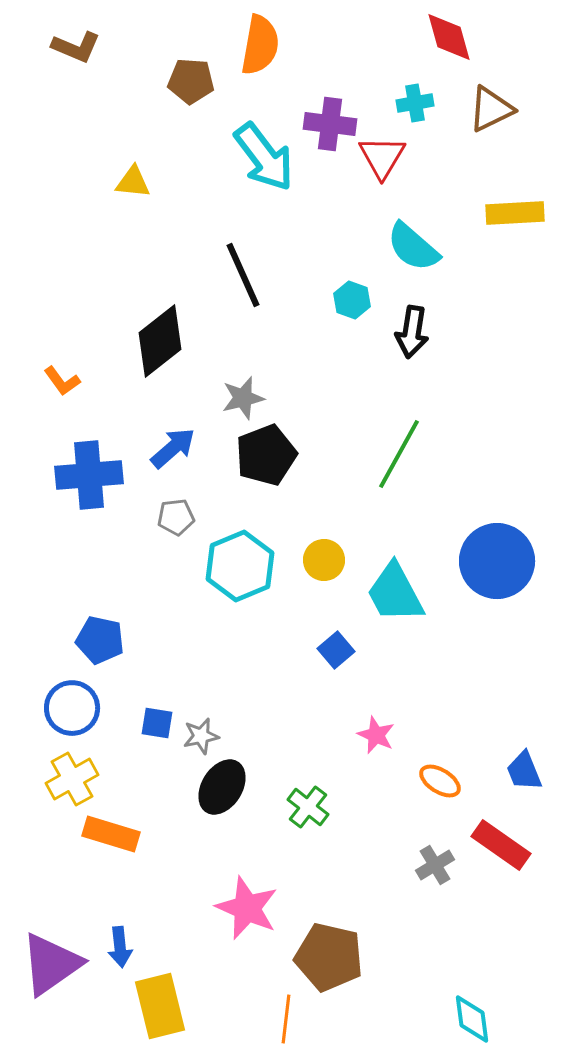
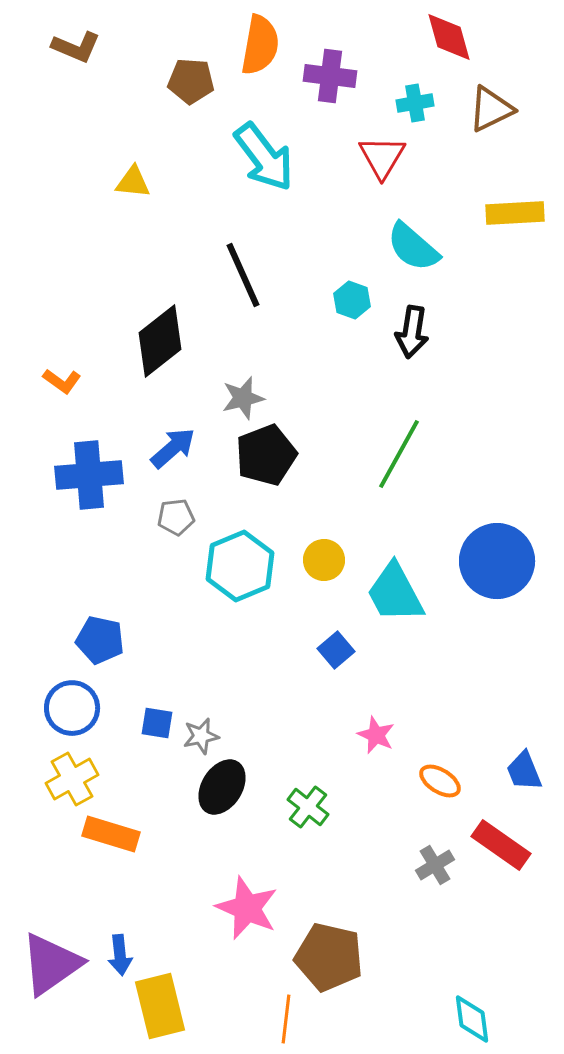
purple cross at (330, 124): moved 48 px up
orange L-shape at (62, 381): rotated 18 degrees counterclockwise
blue arrow at (120, 947): moved 8 px down
